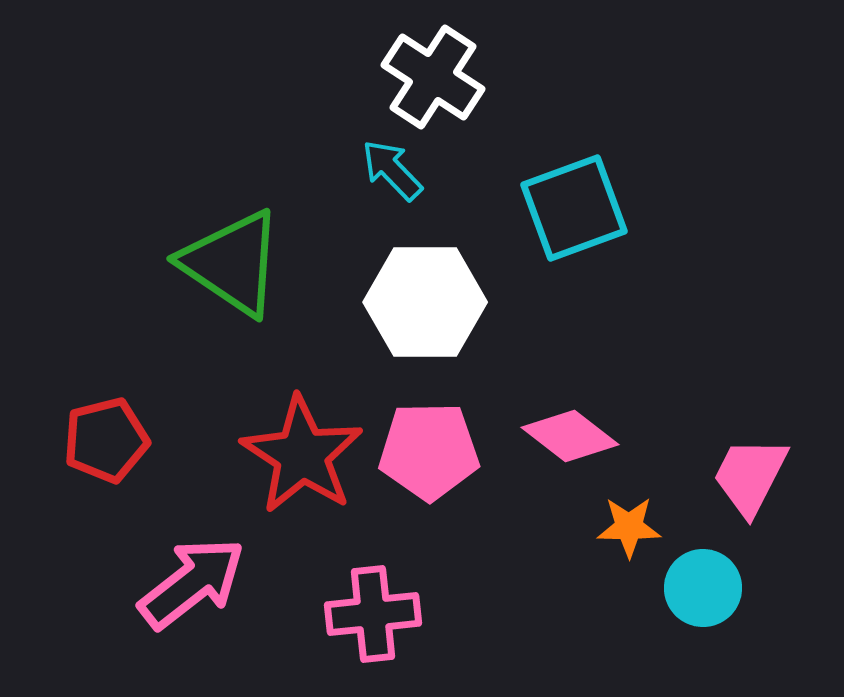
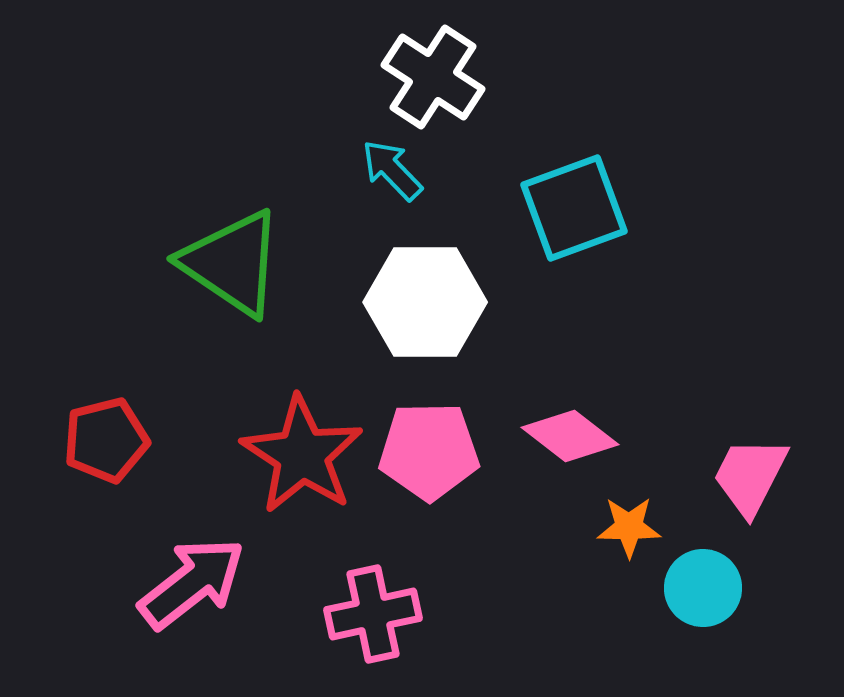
pink cross: rotated 6 degrees counterclockwise
